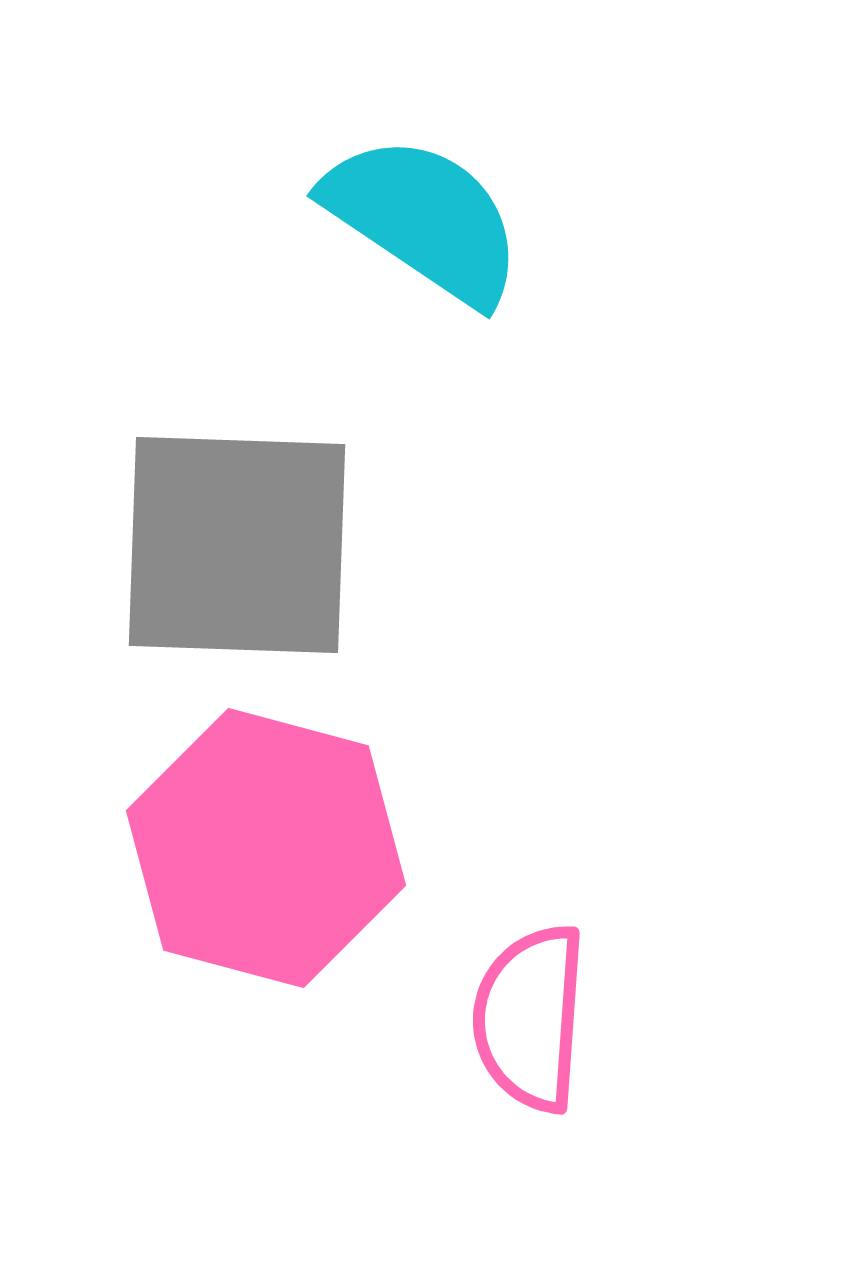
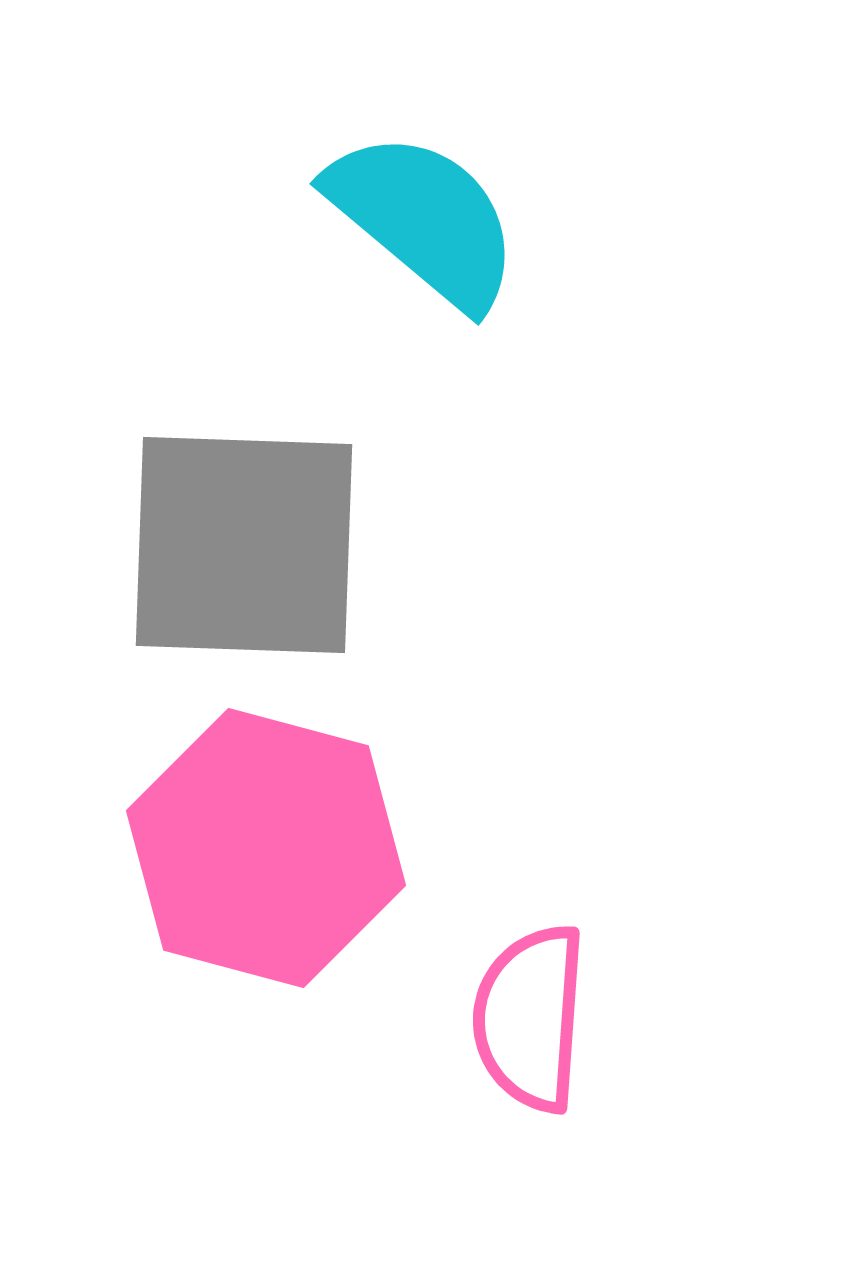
cyan semicircle: rotated 6 degrees clockwise
gray square: moved 7 px right
